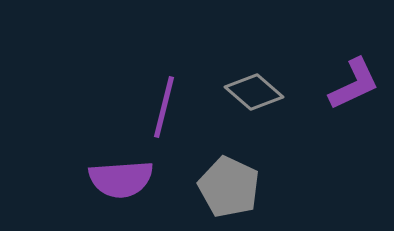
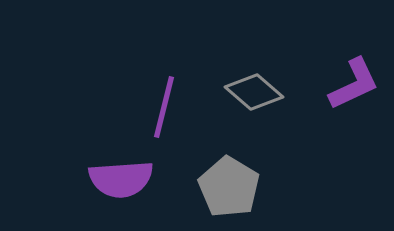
gray pentagon: rotated 6 degrees clockwise
